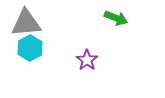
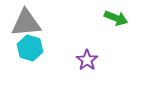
cyan hexagon: rotated 15 degrees counterclockwise
